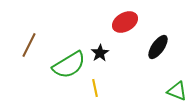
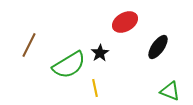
green triangle: moved 7 px left
